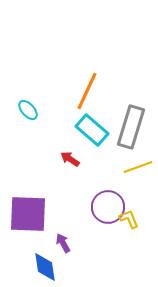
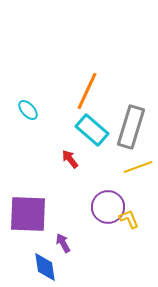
red arrow: rotated 18 degrees clockwise
